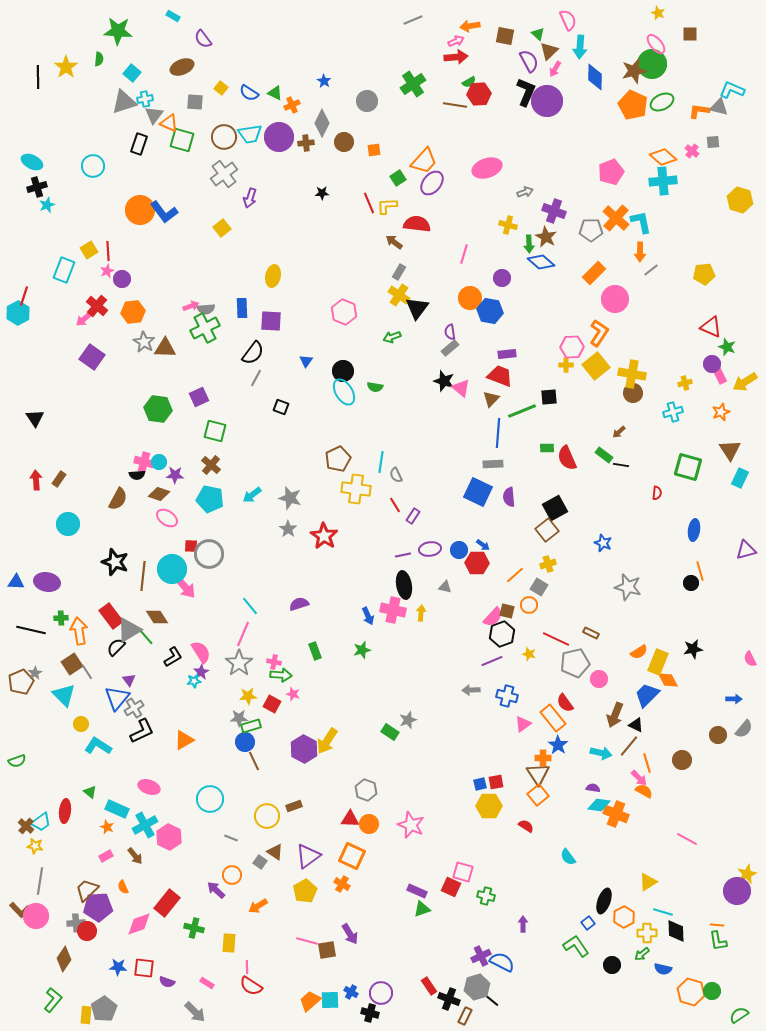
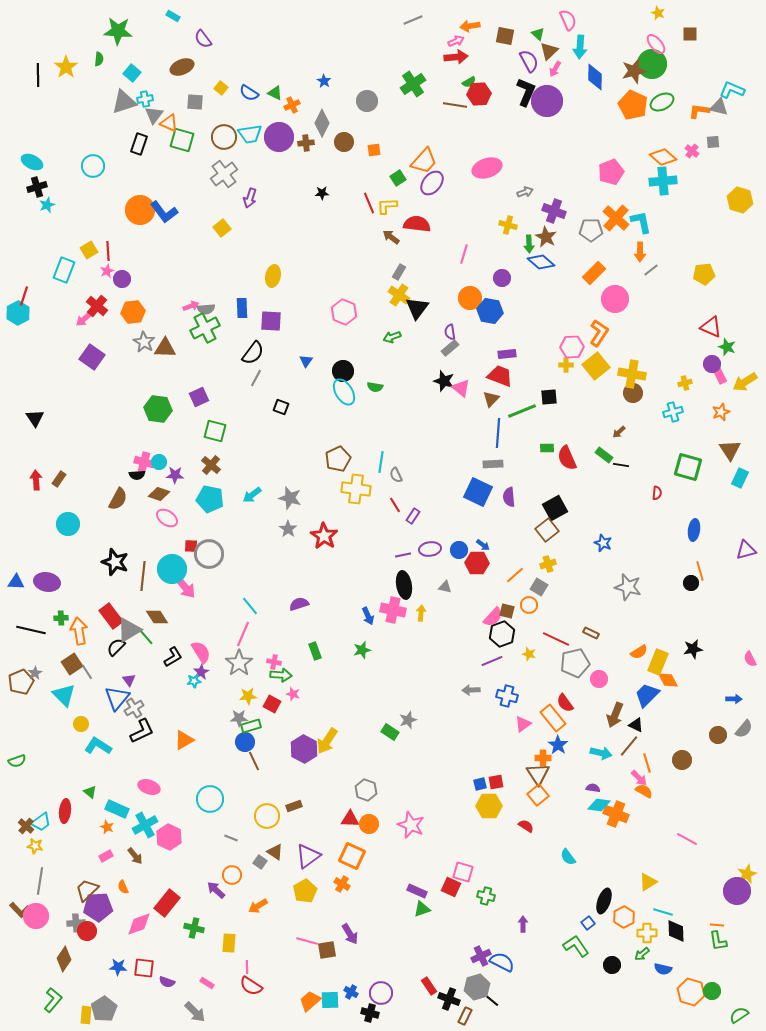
black line at (38, 77): moved 2 px up
brown arrow at (394, 242): moved 3 px left, 5 px up
